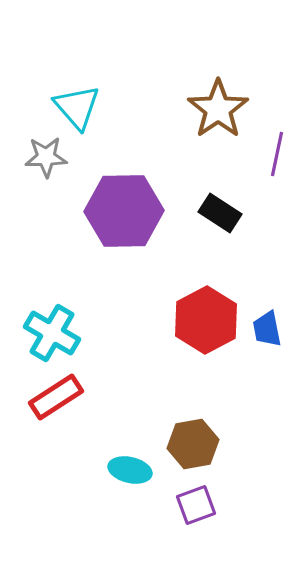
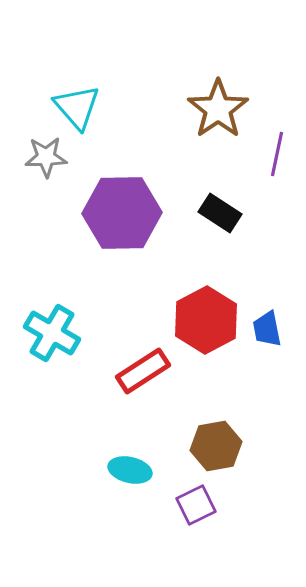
purple hexagon: moved 2 px left, 2 px down
red rectangle: moved 87 px right, 26 px up
brown hexagon: moved 23 px right, 2 px down
purple square: rotated 6 degrees counterclockwise
